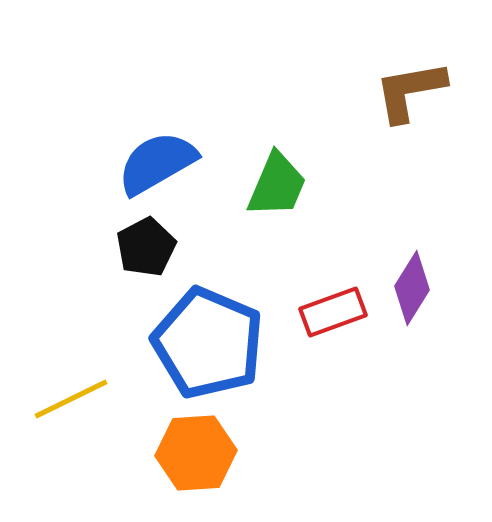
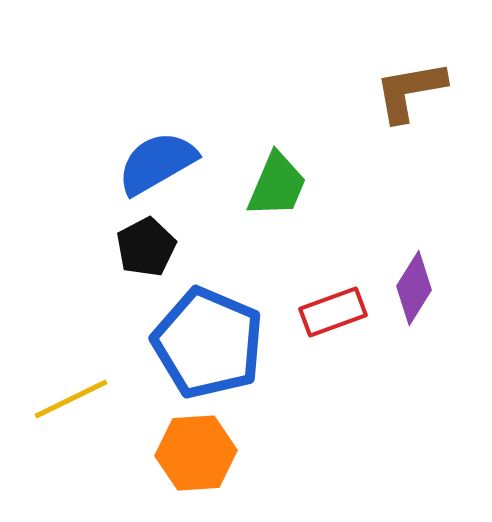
purple diamond: moved 2 px right
